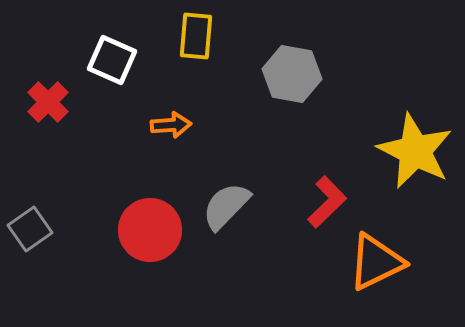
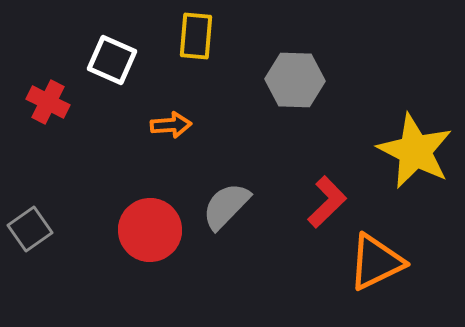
gray hexagon: moved 3 px right, 6 px down; rotated 8 degrees counterclockwise
red cross: rotated 18 degrees counterclockwise
